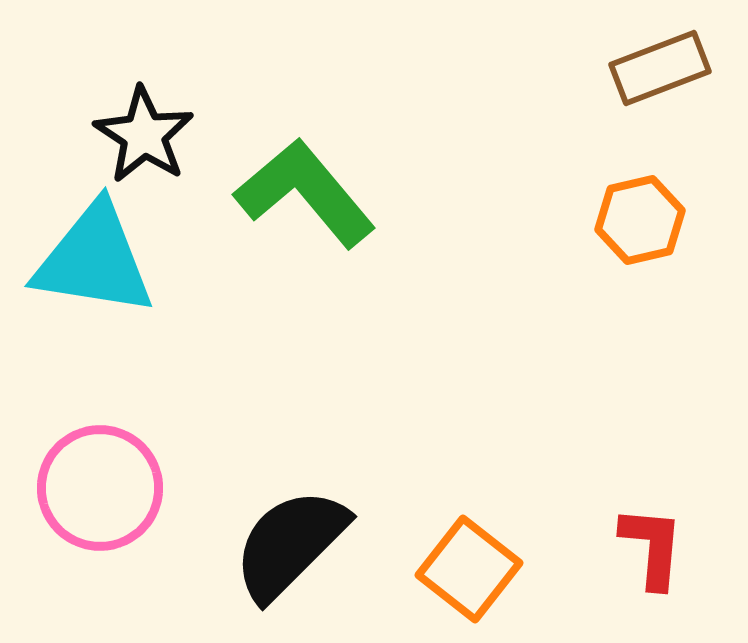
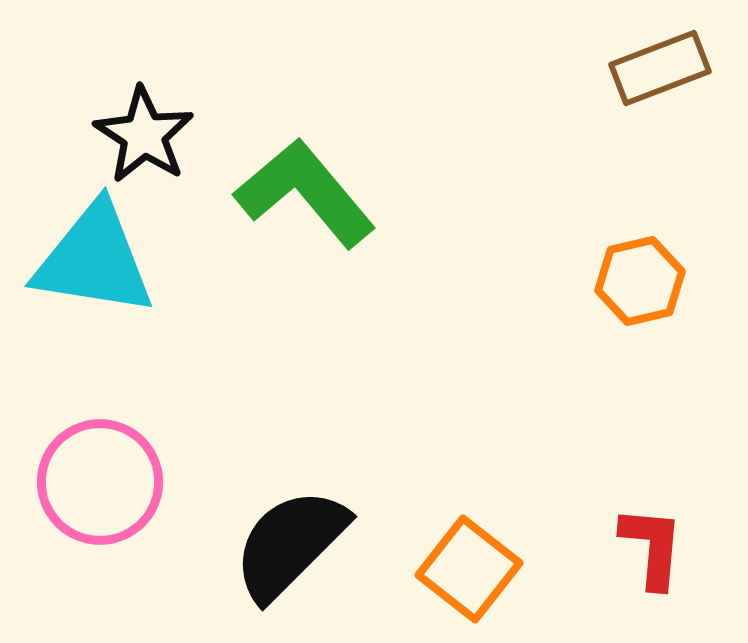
orange hexagon: moved 61 px down
pink circle: moved 6 px up
